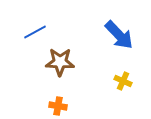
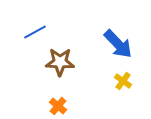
blue arrow: moved 1 px left, 9 px down
yellow cross: rotated 12 degrees clockwise
orange cross: rotated 30 degrees clockwise
